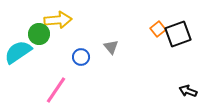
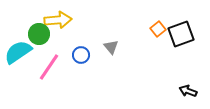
black square: moved 3 px right
blue circle: moved 2 px up
pink line: moved 7 px left, 23 px up
